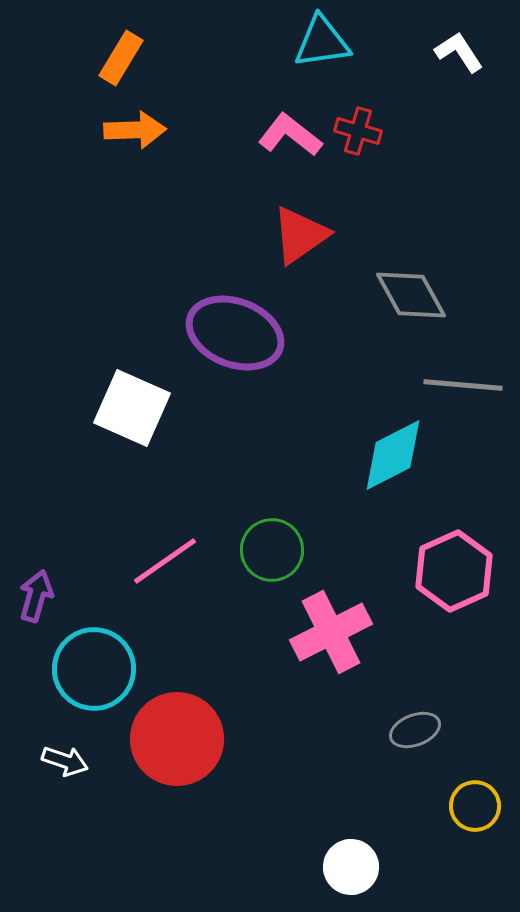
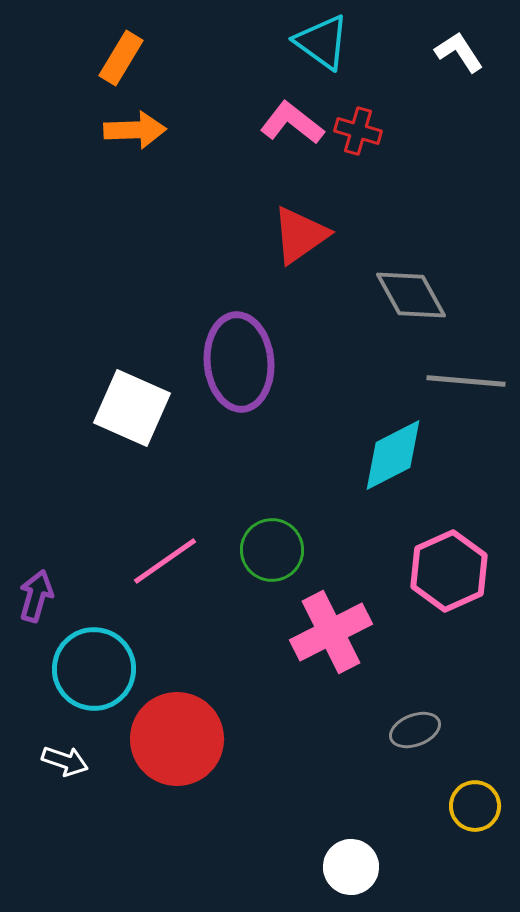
cyan triangle: rotated 44 degrees clockwise
pink L-shape: moved 2 px right, 12 px up
purple ellipse: moved 4 px right, 29 px down; rotated 64 degrees clockwise
gray line: moved 3 px right, 4 px up
pink hexagon: moved 5 px left
